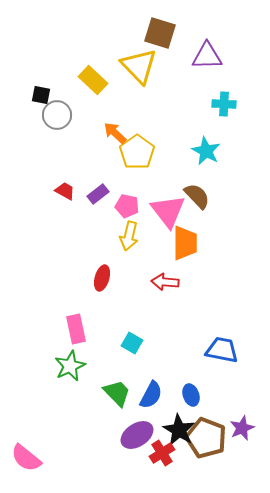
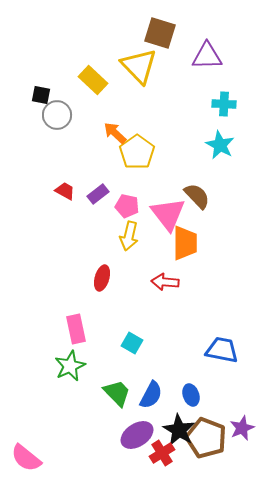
cyan star: moved 14 px right, 6 px up
pink triangle: moved 3 px down
